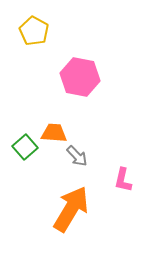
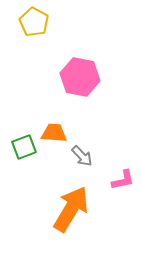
yellow pentagon: moved 9 px up
green square: moved 1 px left; rotated 20 degrees clockwise
gray arrow: moved 5 px right
pink L-shape: rotated 115 degrees counterclockwise
